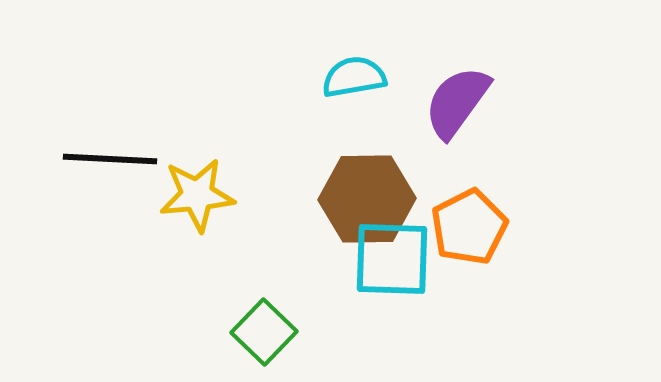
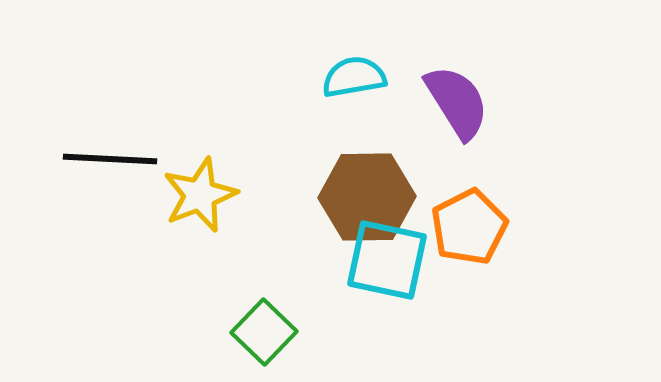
purple semicircle: rotated 112 degrees clockwise
yellow star: moved 3 px right; rotated 16 degrees counterclockwise
brown hexagon: moved 2 px up
cyan square: moved 5 px left, 1 px down; rotated 10 degrees clockwise
